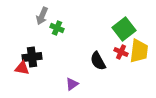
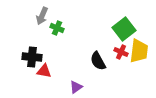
black cross: rotated 12 degrees clockwise
red triangle: moved 22 px right, 3 px down
purple triangle: moved 4 px right, 3 px down
